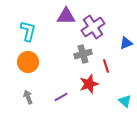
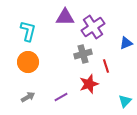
purple triangle: moved 1 px left, 1 px down
gray arrow: rotated 80 degrees clockwise
cyan triangle: rotated 32 degrees clockwise
